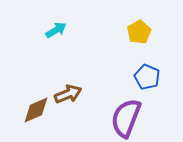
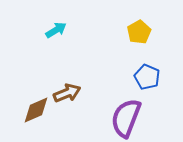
brown arrow: moved 1 px left, 1 px up
